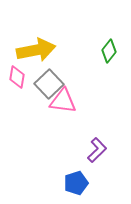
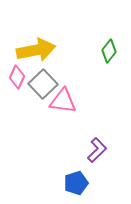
pink diamond: rotated 15 degrees clockwise
gray square: moved 6 px left
